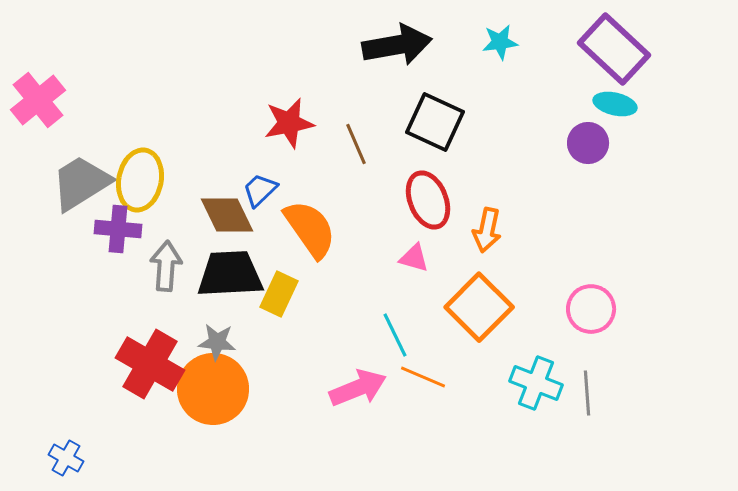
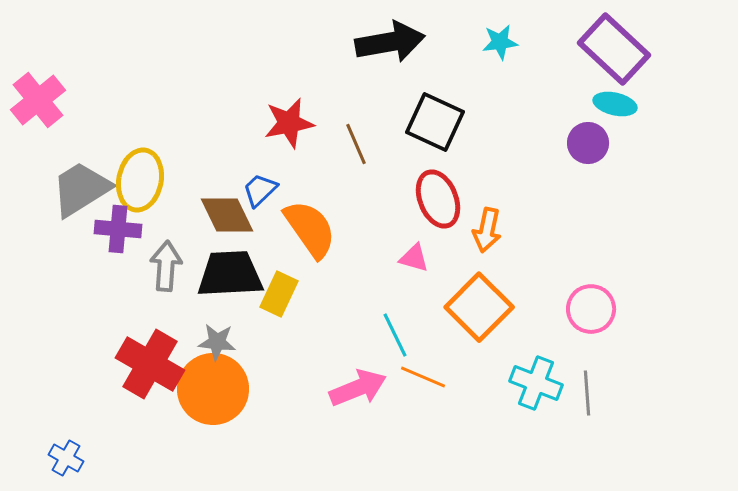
black arrow: moved 7 px left, 3 px up
gray trapezoid: moved 6 px down
red ellipse: moved 10 px right, 1 px up
